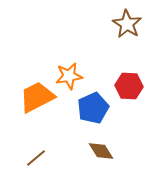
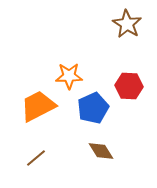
orange star: rotated 8 degrees clockwise
orange trapezoid: moved 1 px right, 9 px down
